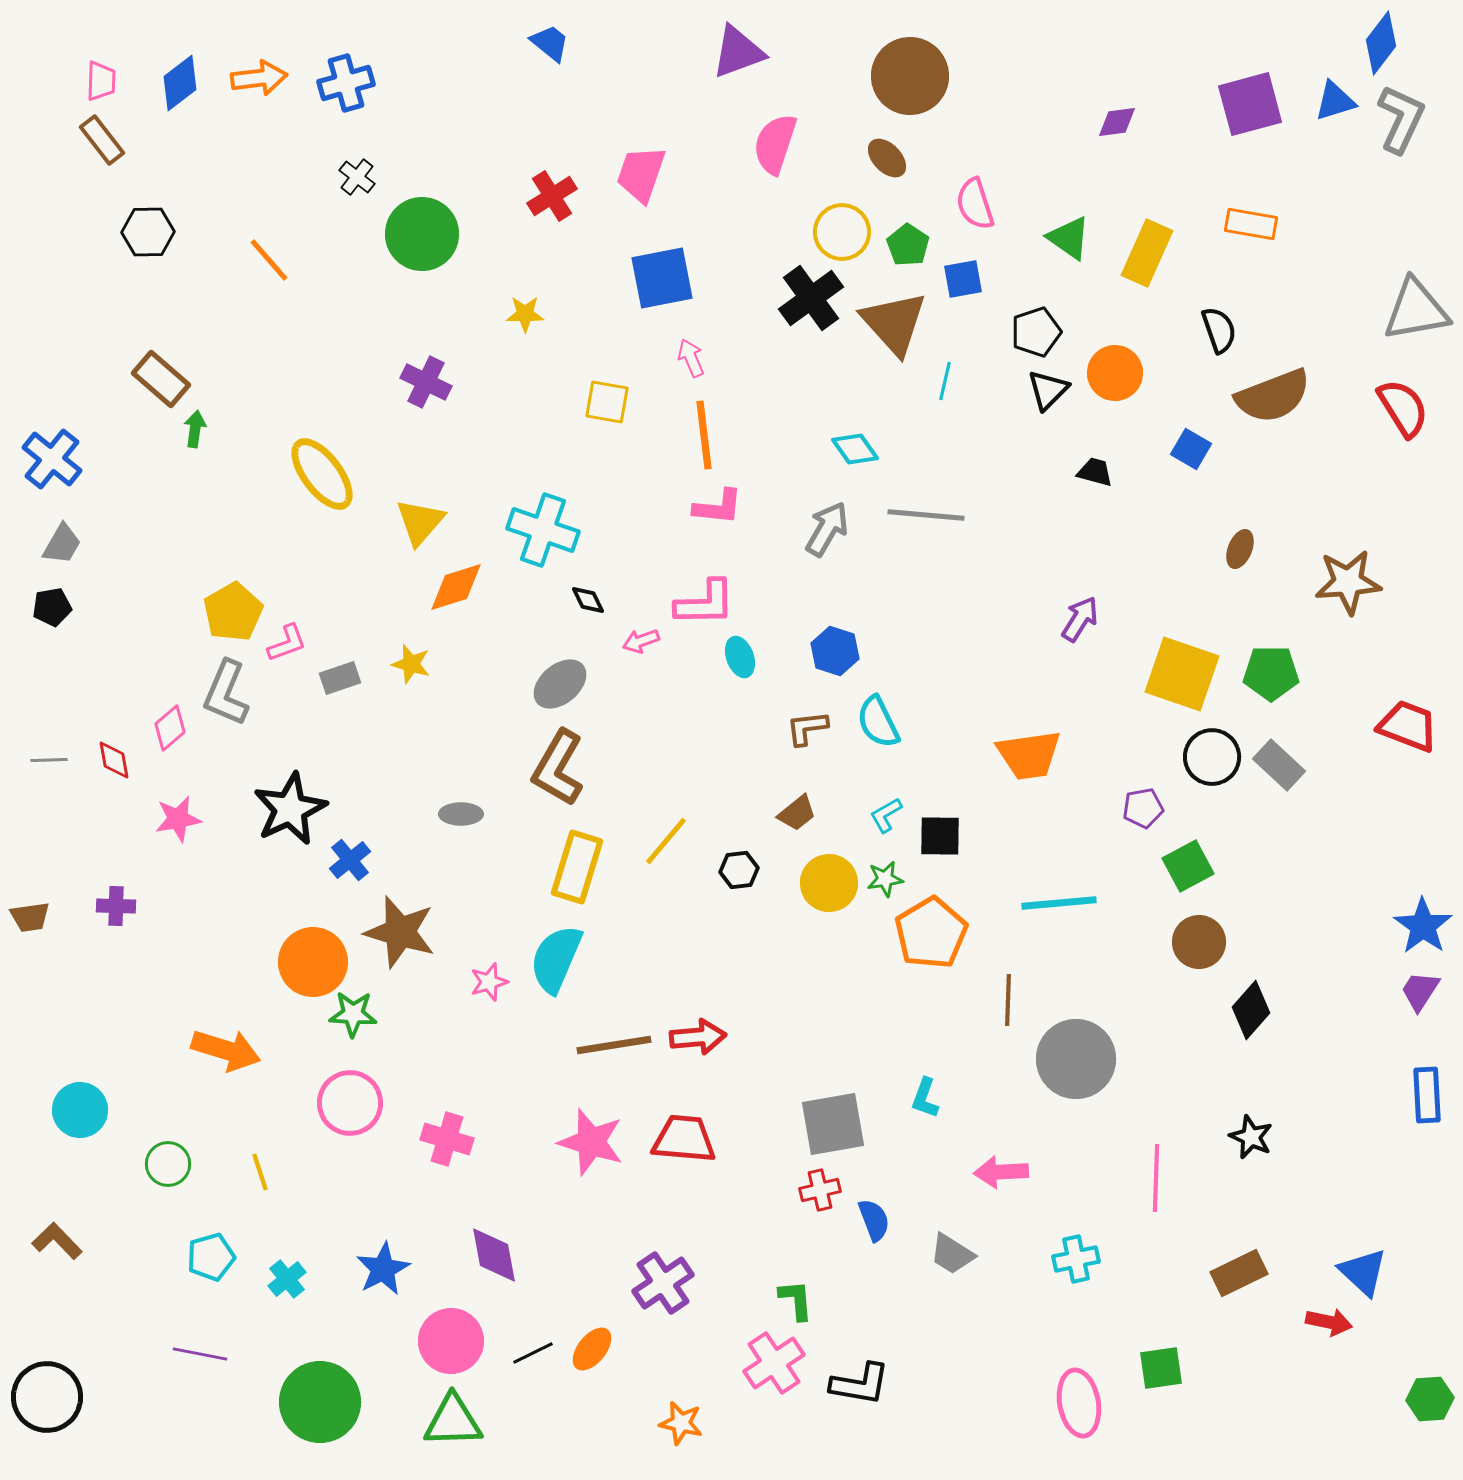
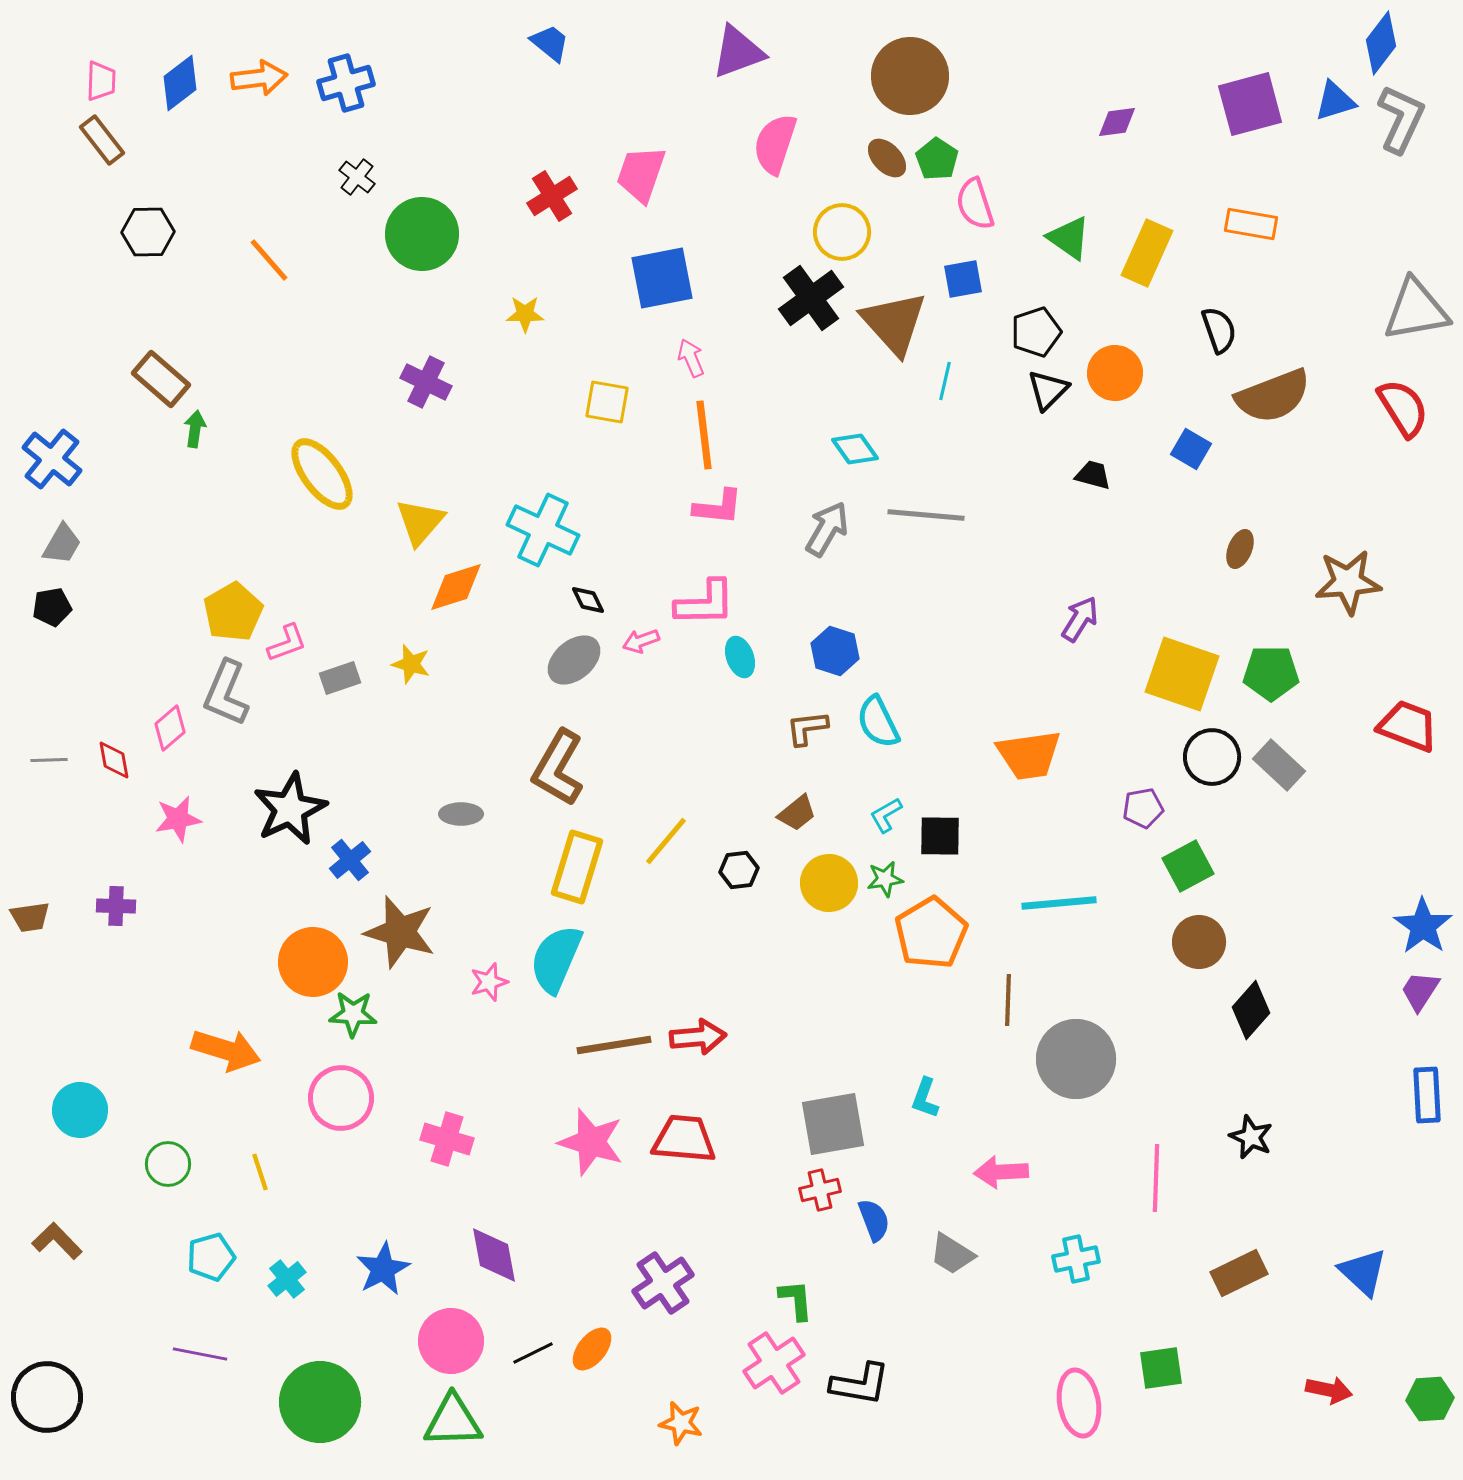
green pentagon at (908, 245): moved 29 px right, 86 px up
black trapezoid at (1095, 472): moved 2 px left, 3 px down
cyan cross at (543, 530): rotated 6 degrees clockwise
gray ellipse at (560, 684): moved 14 px right, 24 px up
pink circle at (350, 1103): moved 9 px left, 5 px up
red arrow at (1329, 1322): moved 68 px down
